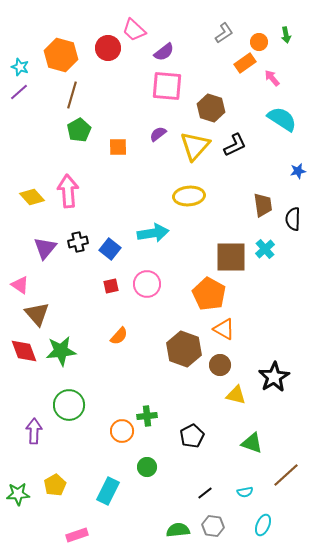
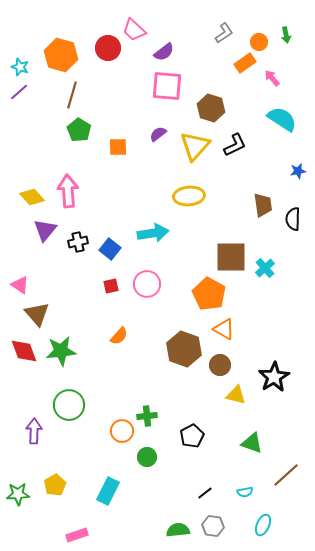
green pentagon at (79, 130): rotated 10 degrees counterclockwise
purple triangle at (45, 248): moved 18 px up
cyan cross at (265, 249): moved 19 px down
green circle at (147, 467): moved 10 px up
